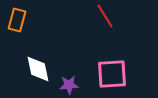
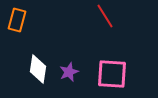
white diamond: rotated 20 degrees clockwise
pink square: rotated 8 degrees clockwise
purple star: moved 13 px up; rotated 18 degrees counterclockwise
